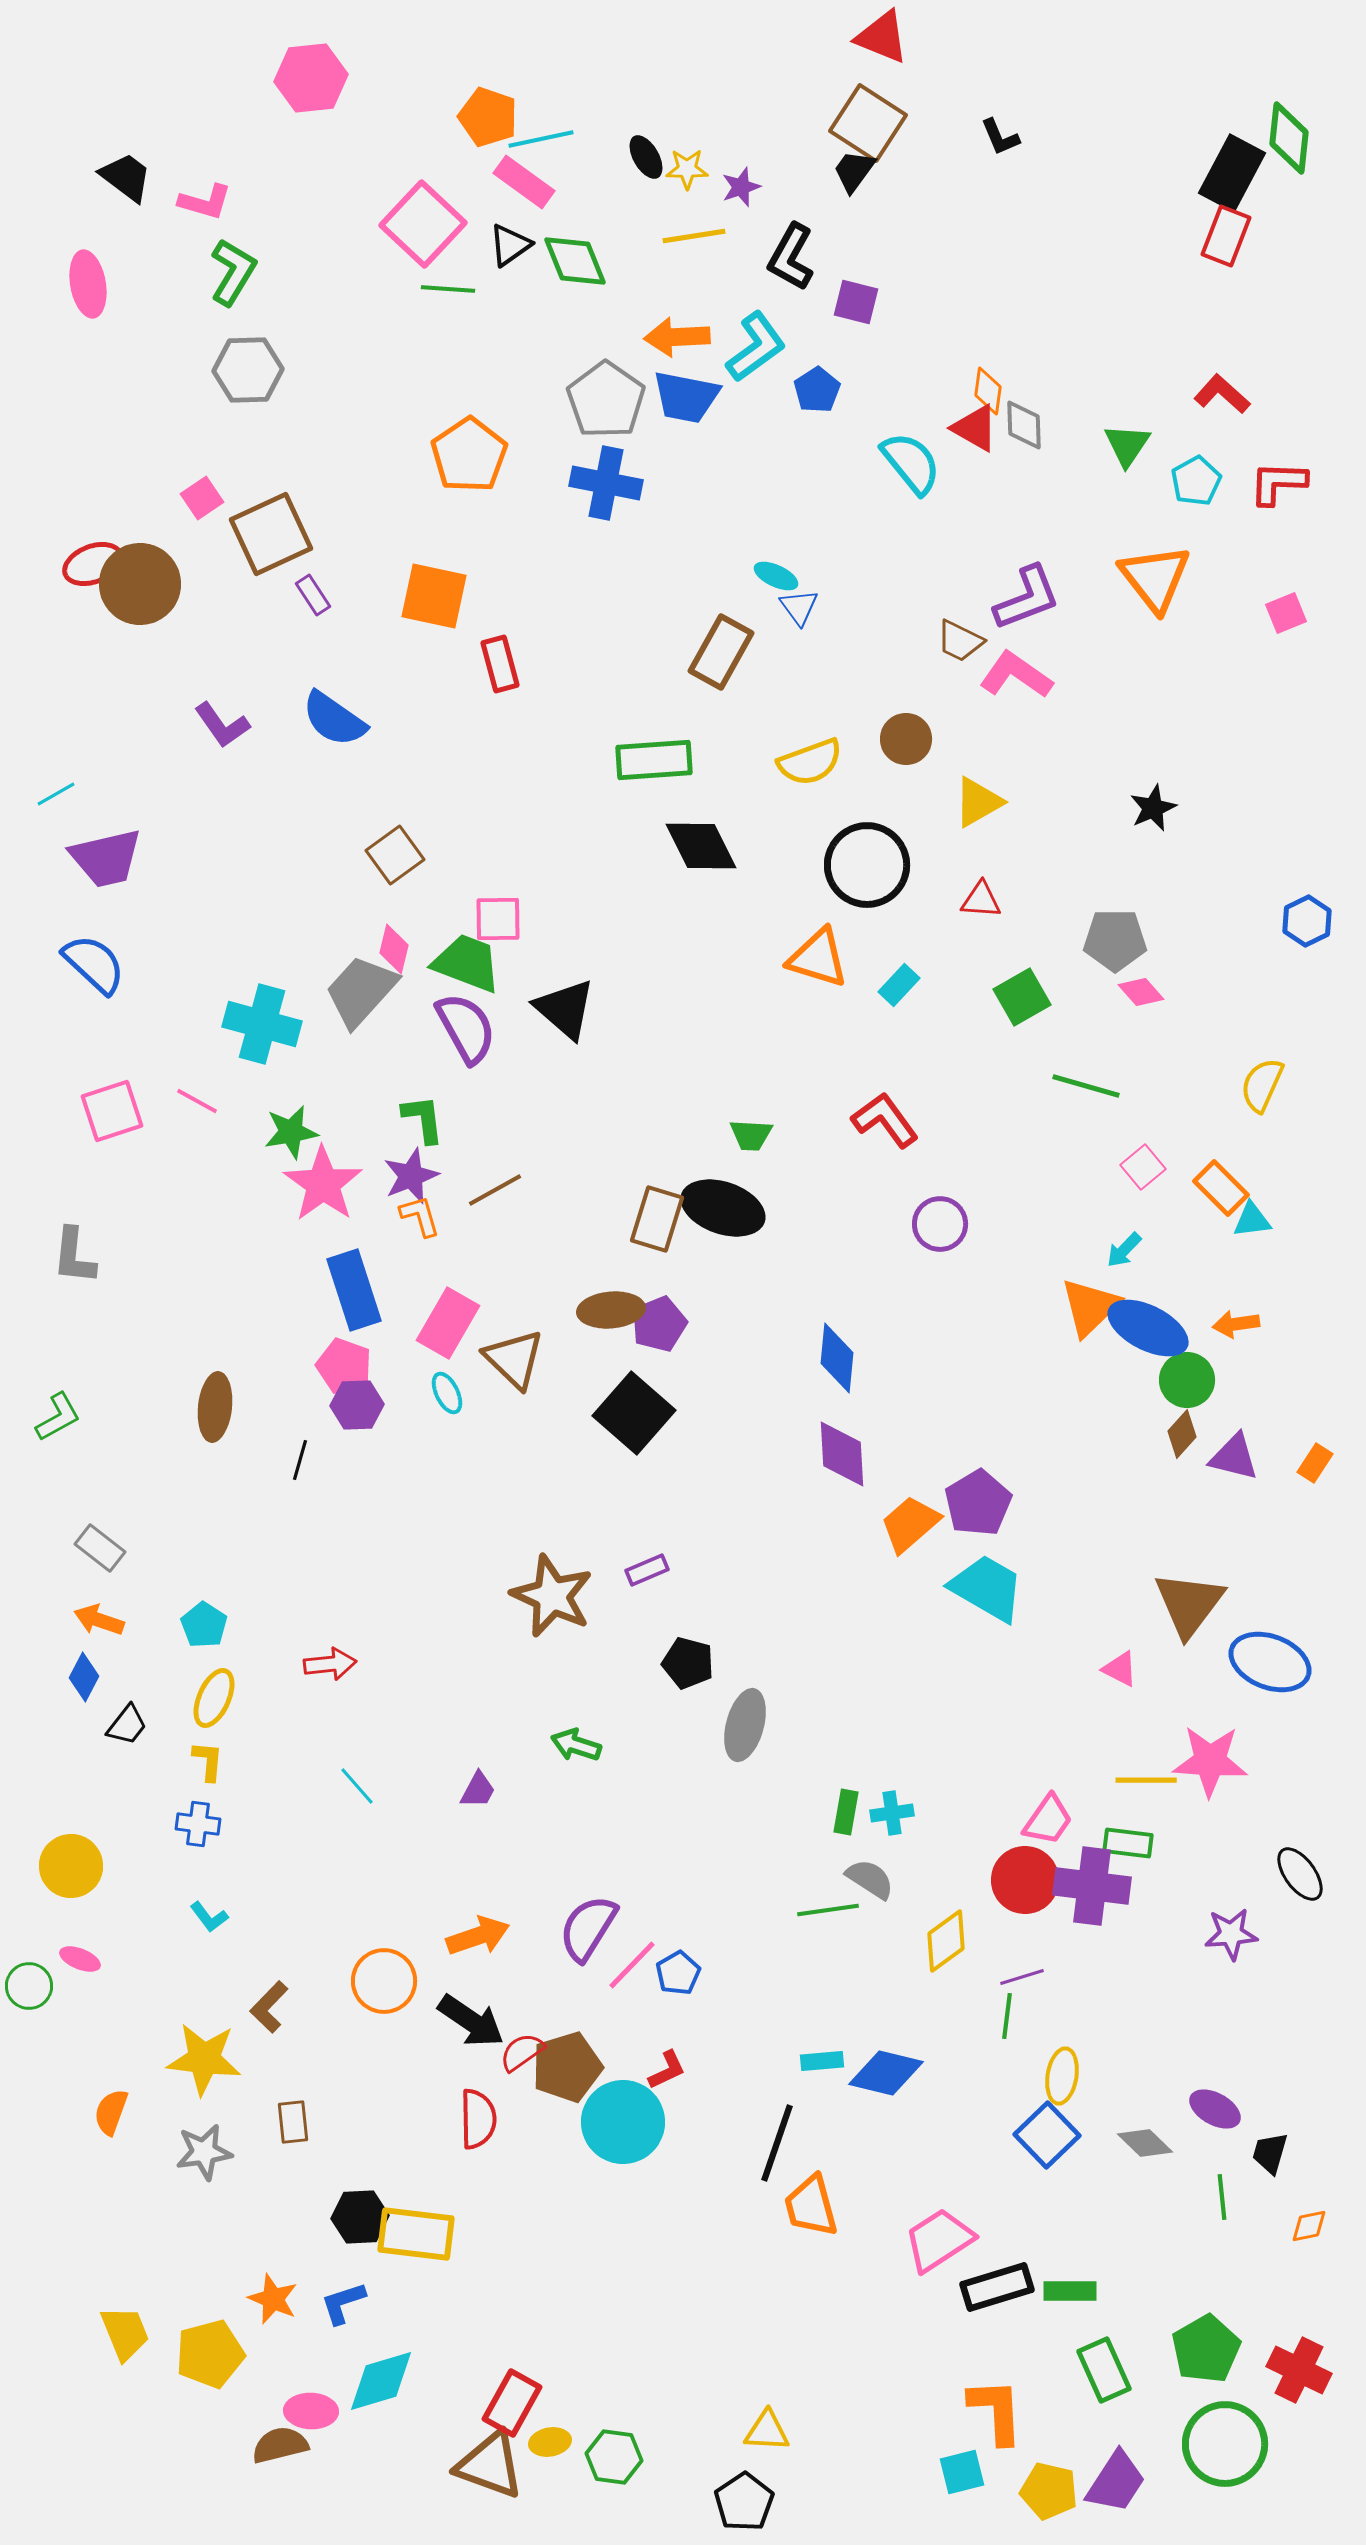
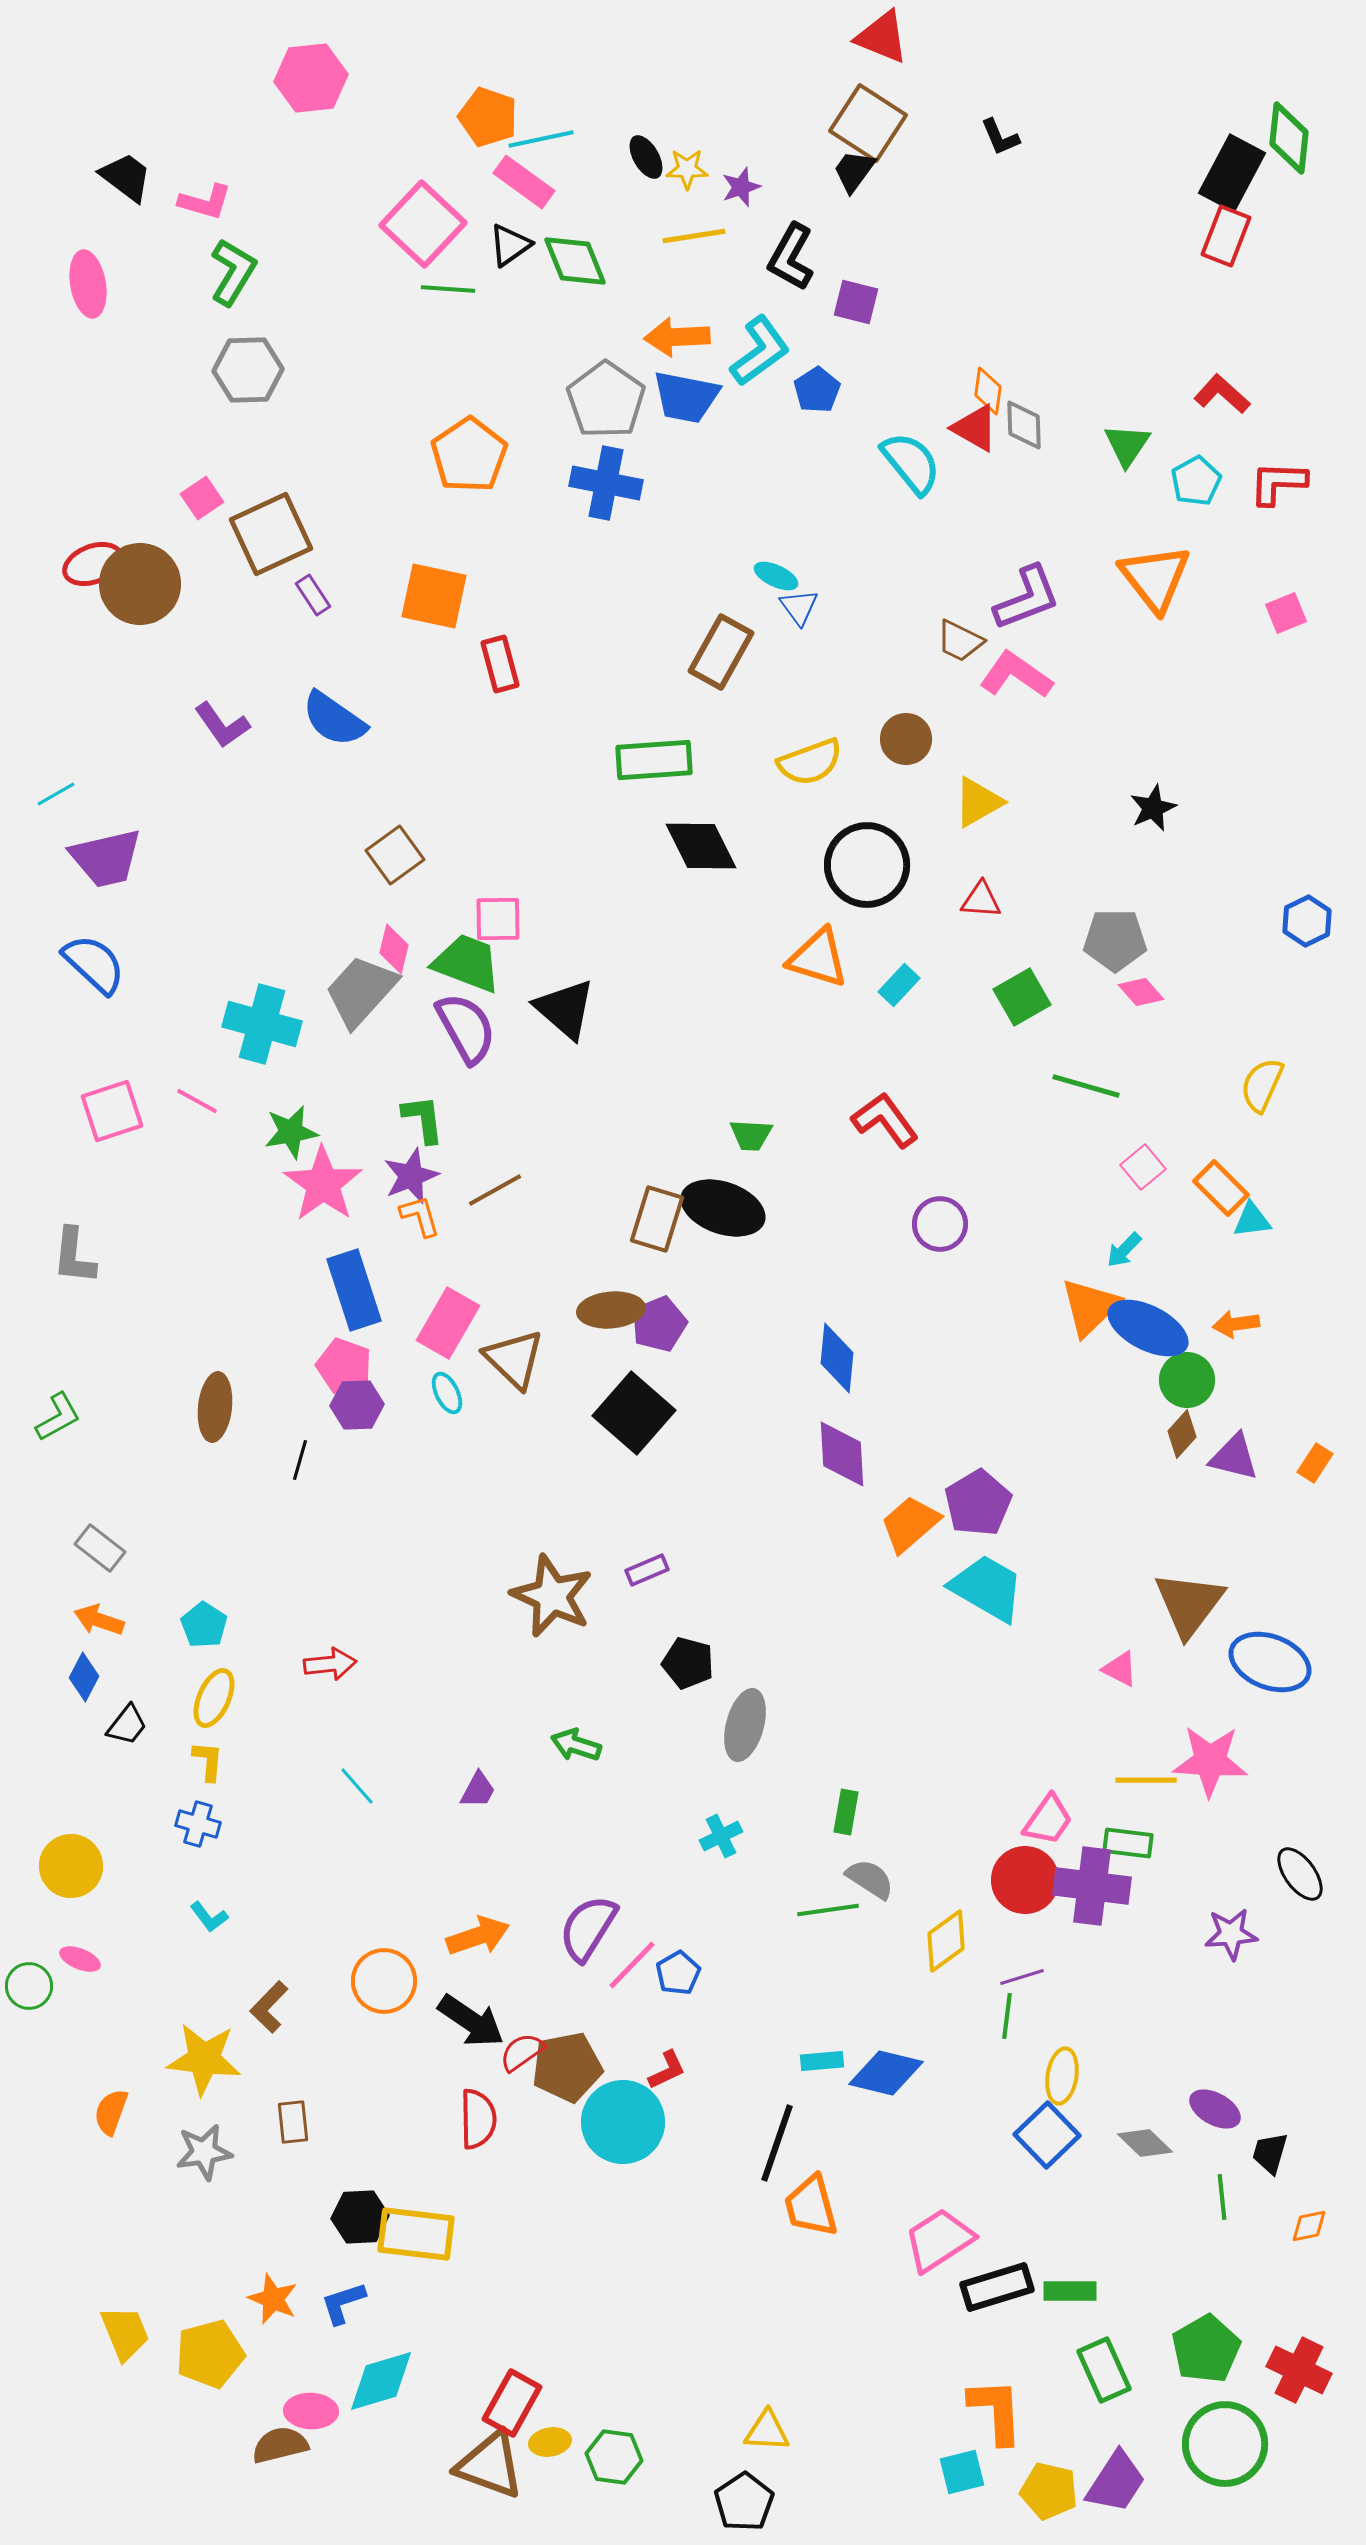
cyan L-shape at (756, 347): moved 4 px right, 4 px down
cyan cross at (892, 1813): moved 171 px left, 23 px down; rotated 18 degrees counterclockwise
blue cross at (198, 1824): rotated 9 degrees clockwise
brown pentagon at (567, 2067): rotated 6 degrees clockwise
